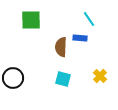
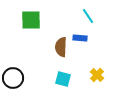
cyan line: moved 1 px left, 3 px up
yellow cross: moved 3 px left, 1 px up
